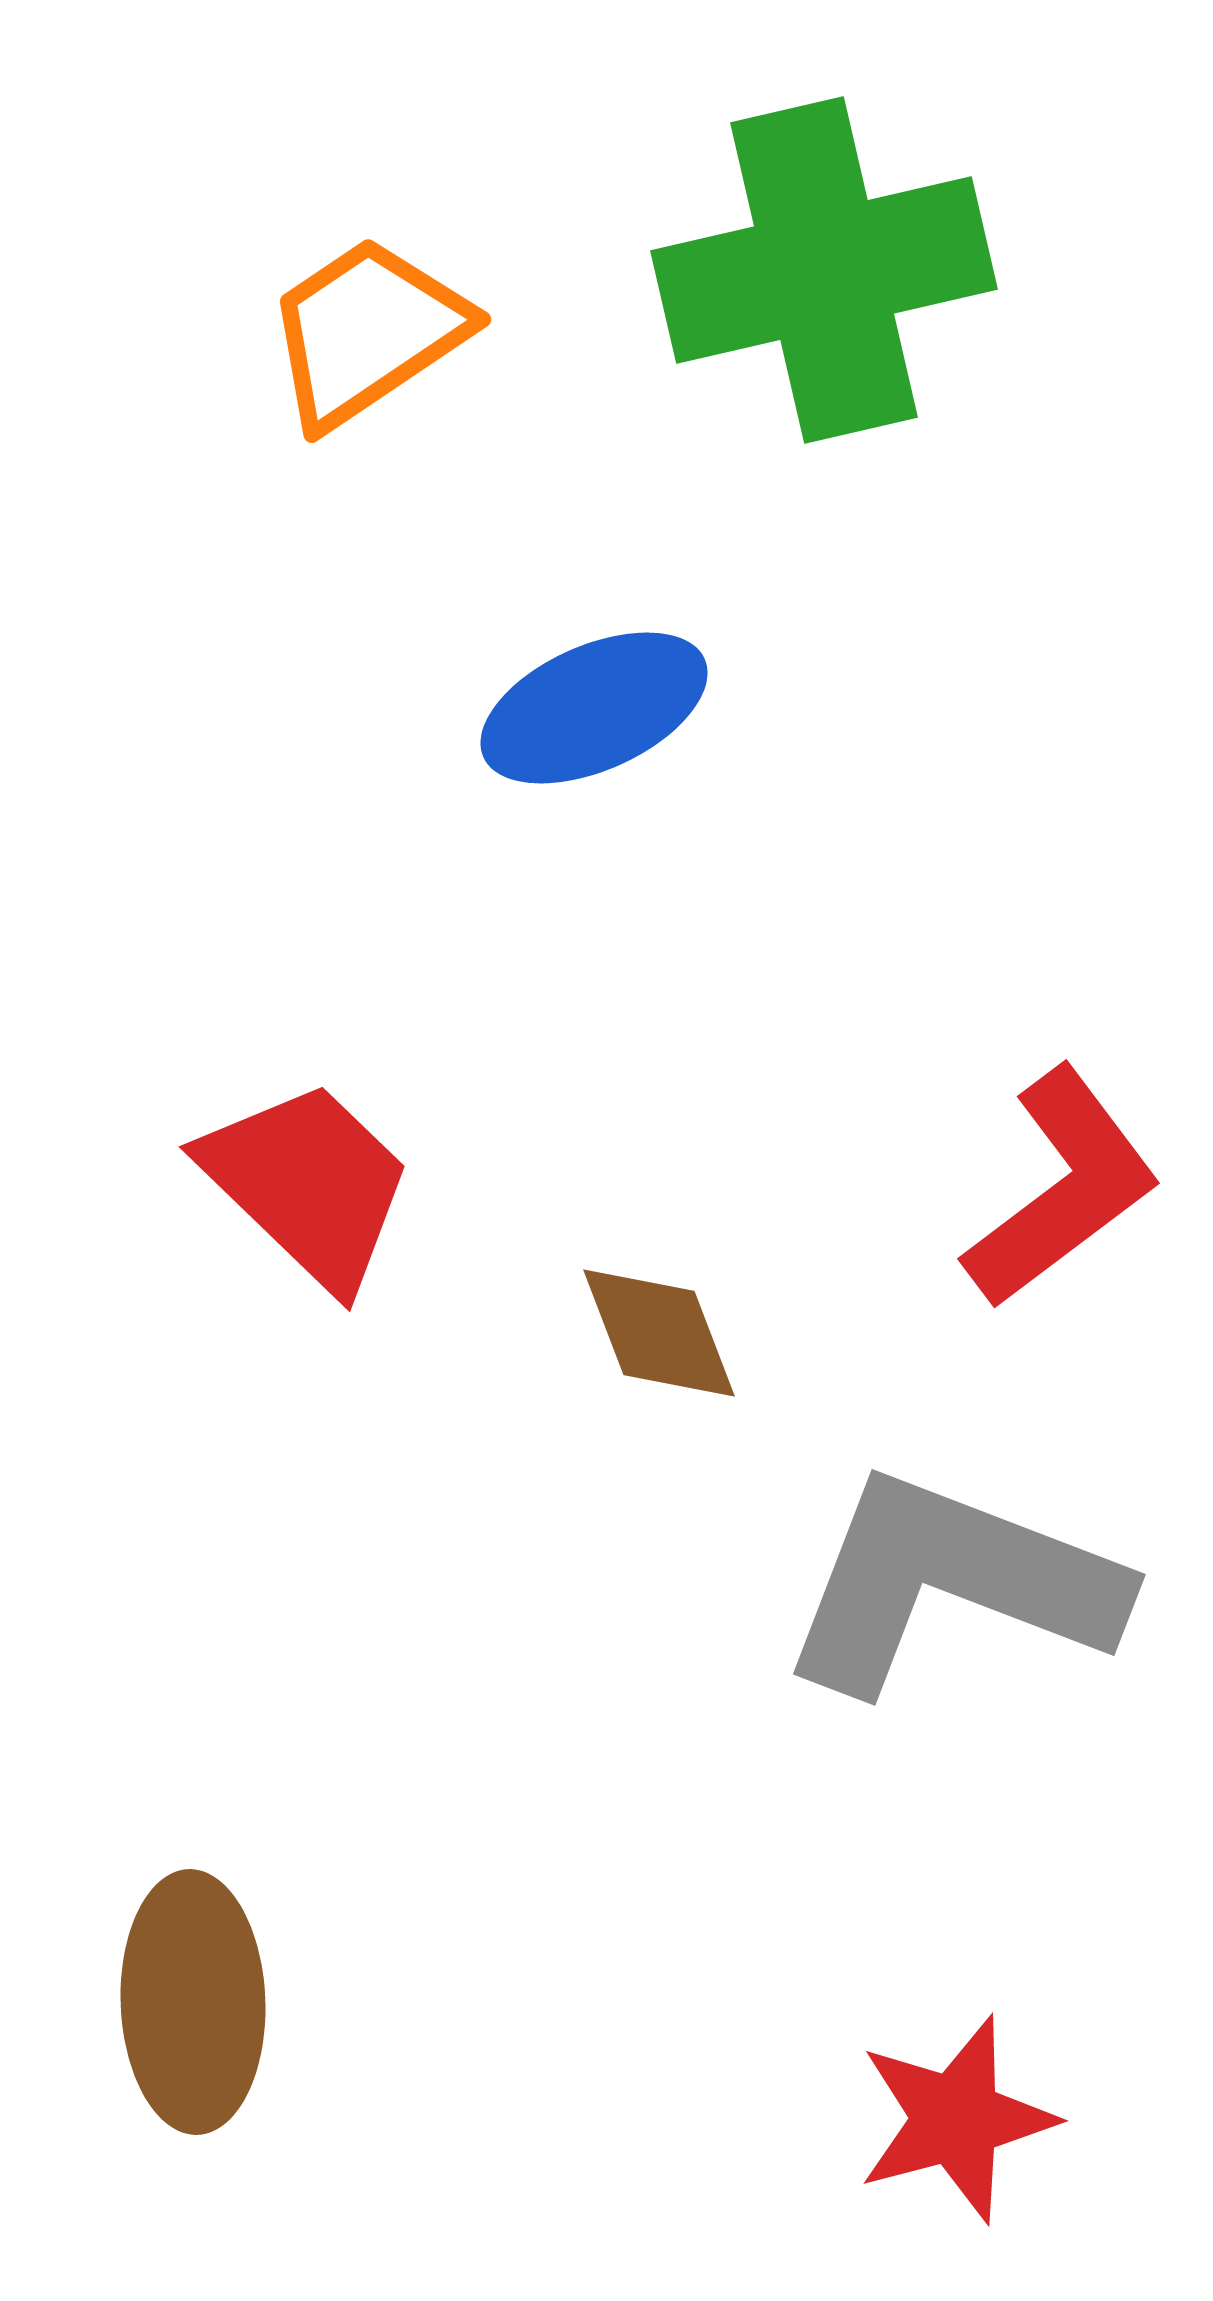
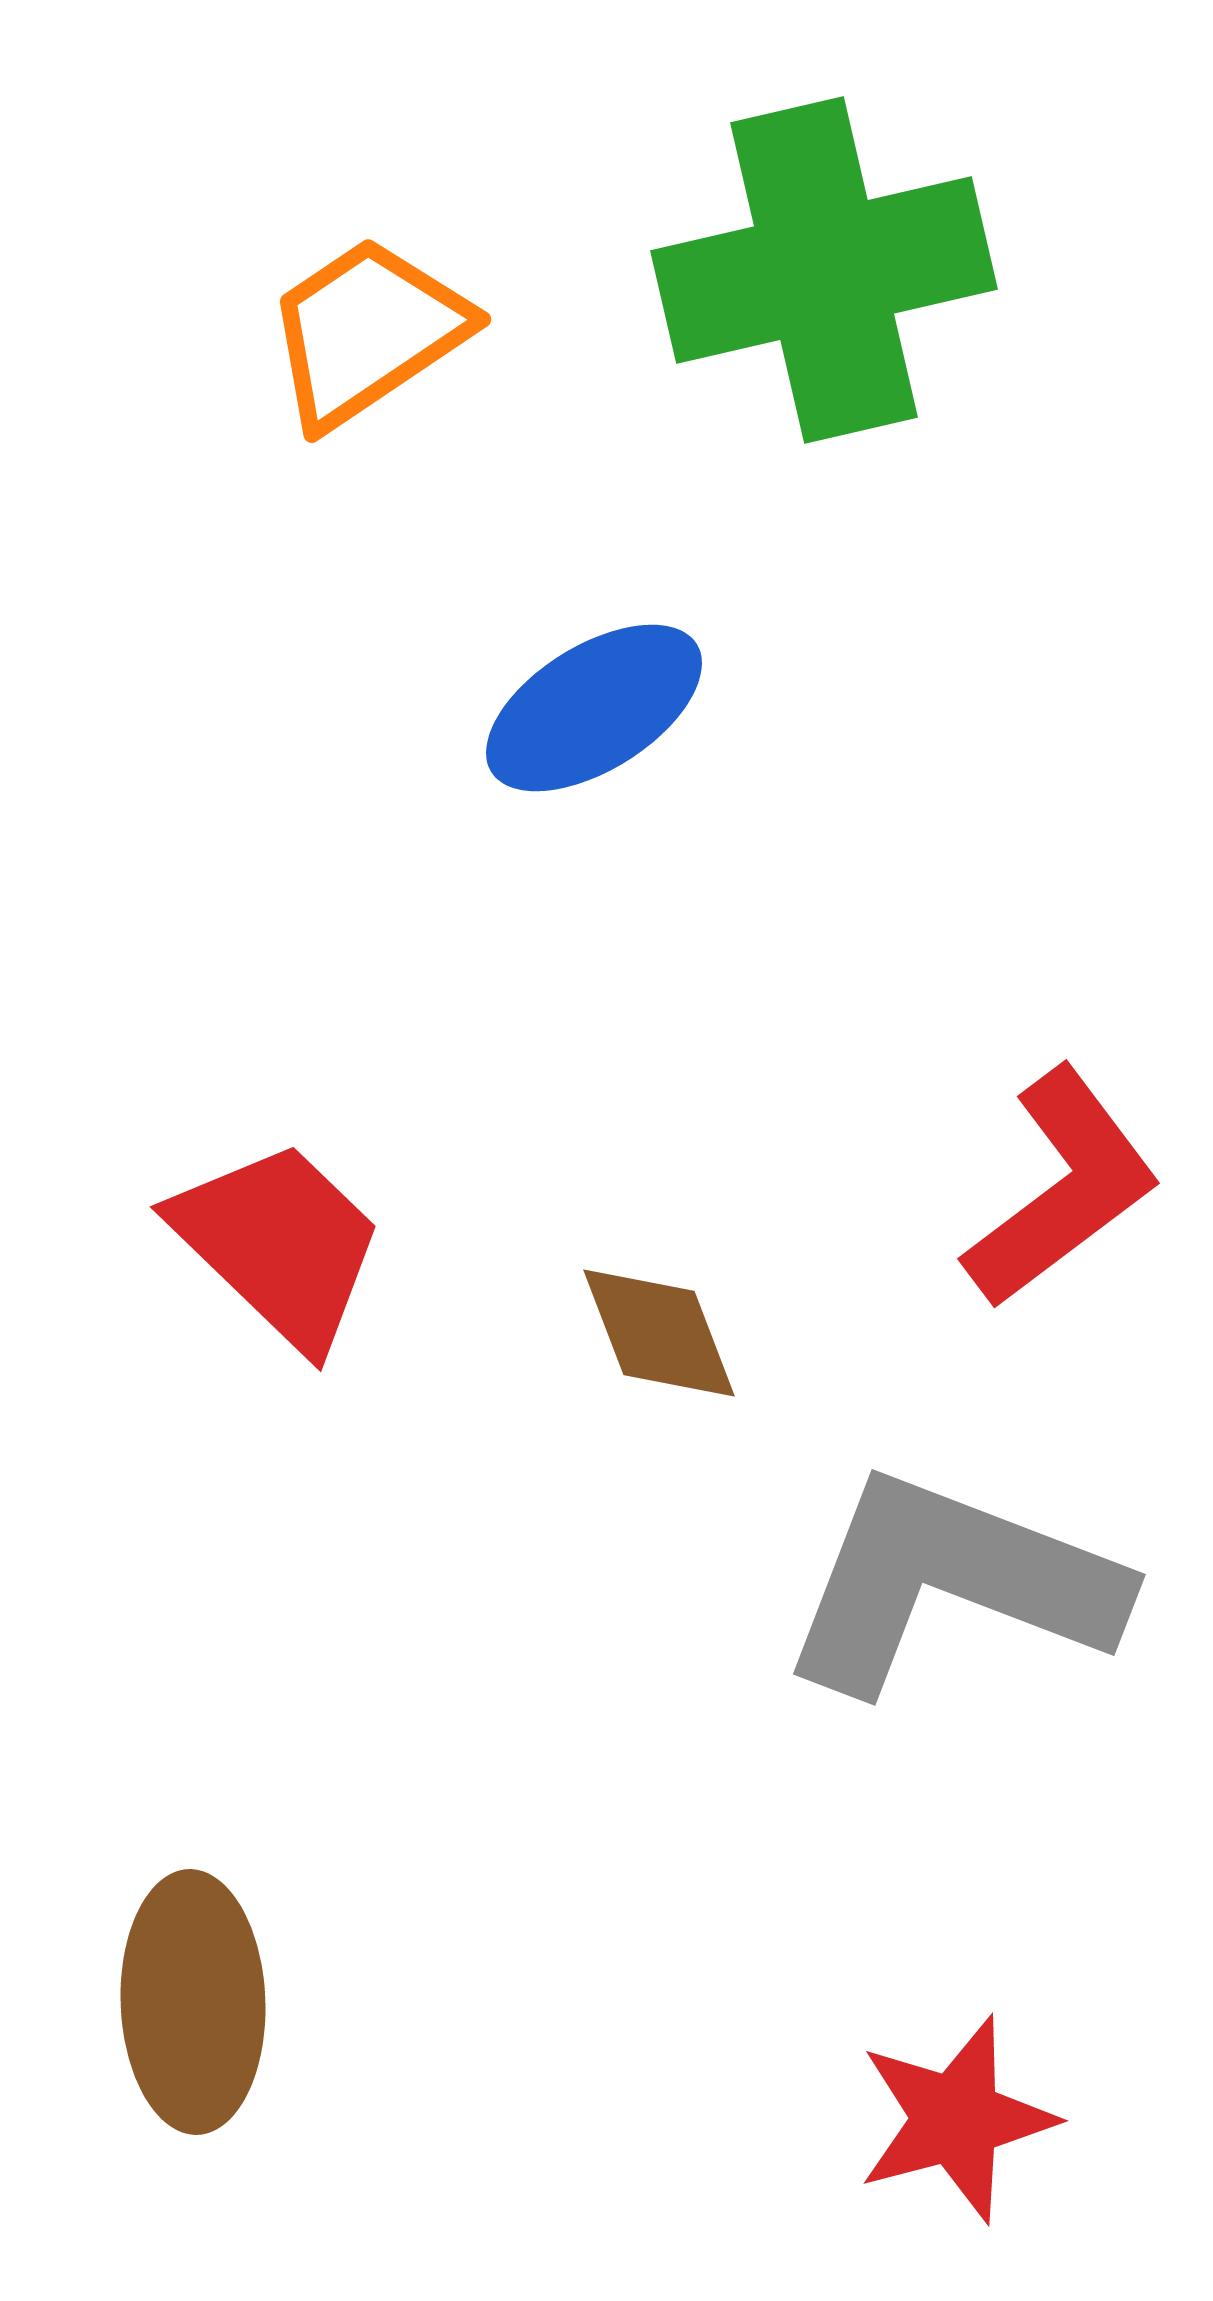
blue ellipse: rotated 8 degrees counterclockwise
red trapezoid: moved 29 px left, 60 px down
